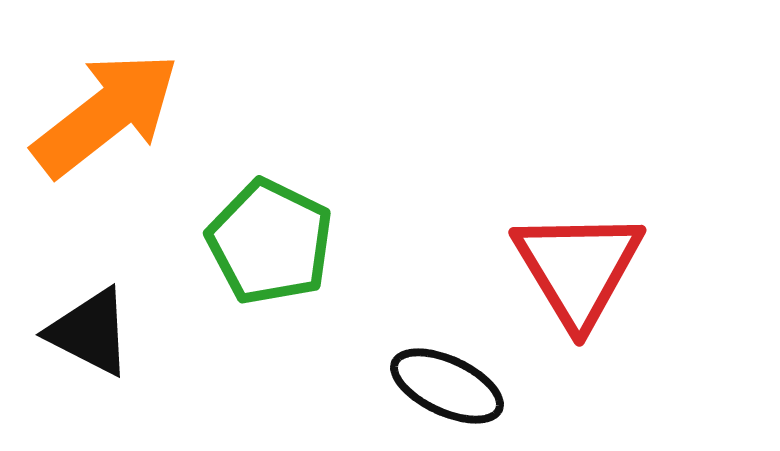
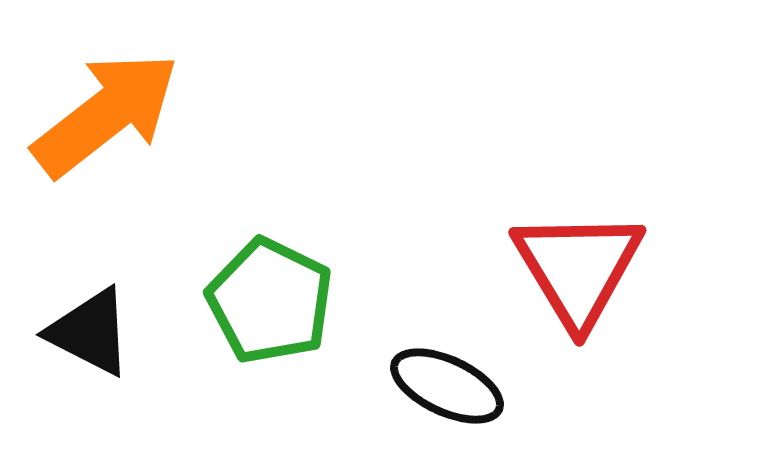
green pentagon: moved 59 px down
